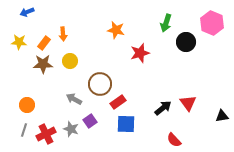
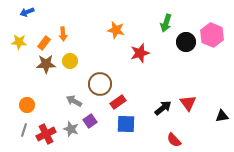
pink hexagon: moved 12 px down
brown star: moved 3 px right
gray arrow: moved 2 px down
